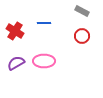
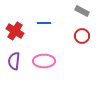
purple semicircle: moved 2 px left, 2 px up; rotated 54 degrees counterclockwise
